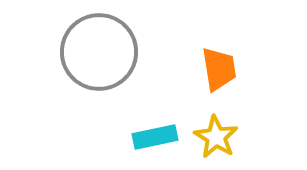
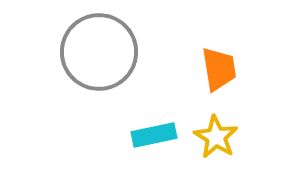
cyan rectangle: moved 1 px left, 2 px up
